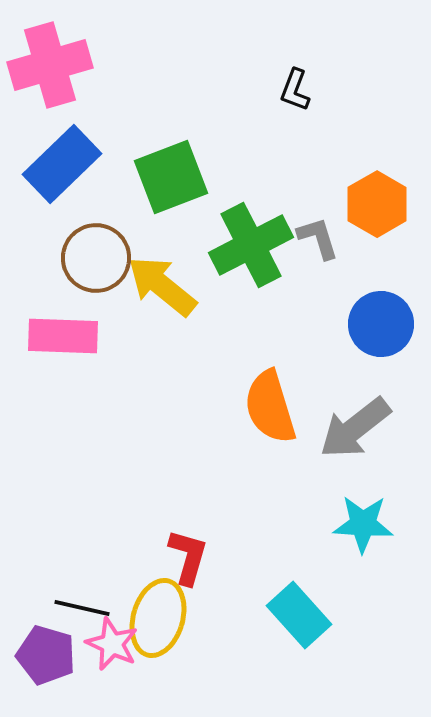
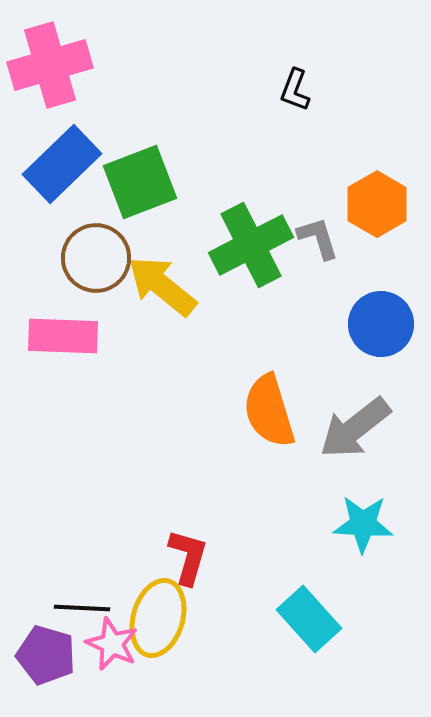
green square: moved 31 px left, 5 px down
orange semicircle: moved 1 px left, 4 px down
black line: rotated 10 degrees counterclockwise
cyan rectangle: moved 10 px right, 4 px down
